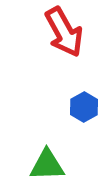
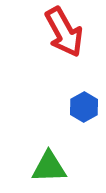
green triangle: moved 2 px right, 2 px down
